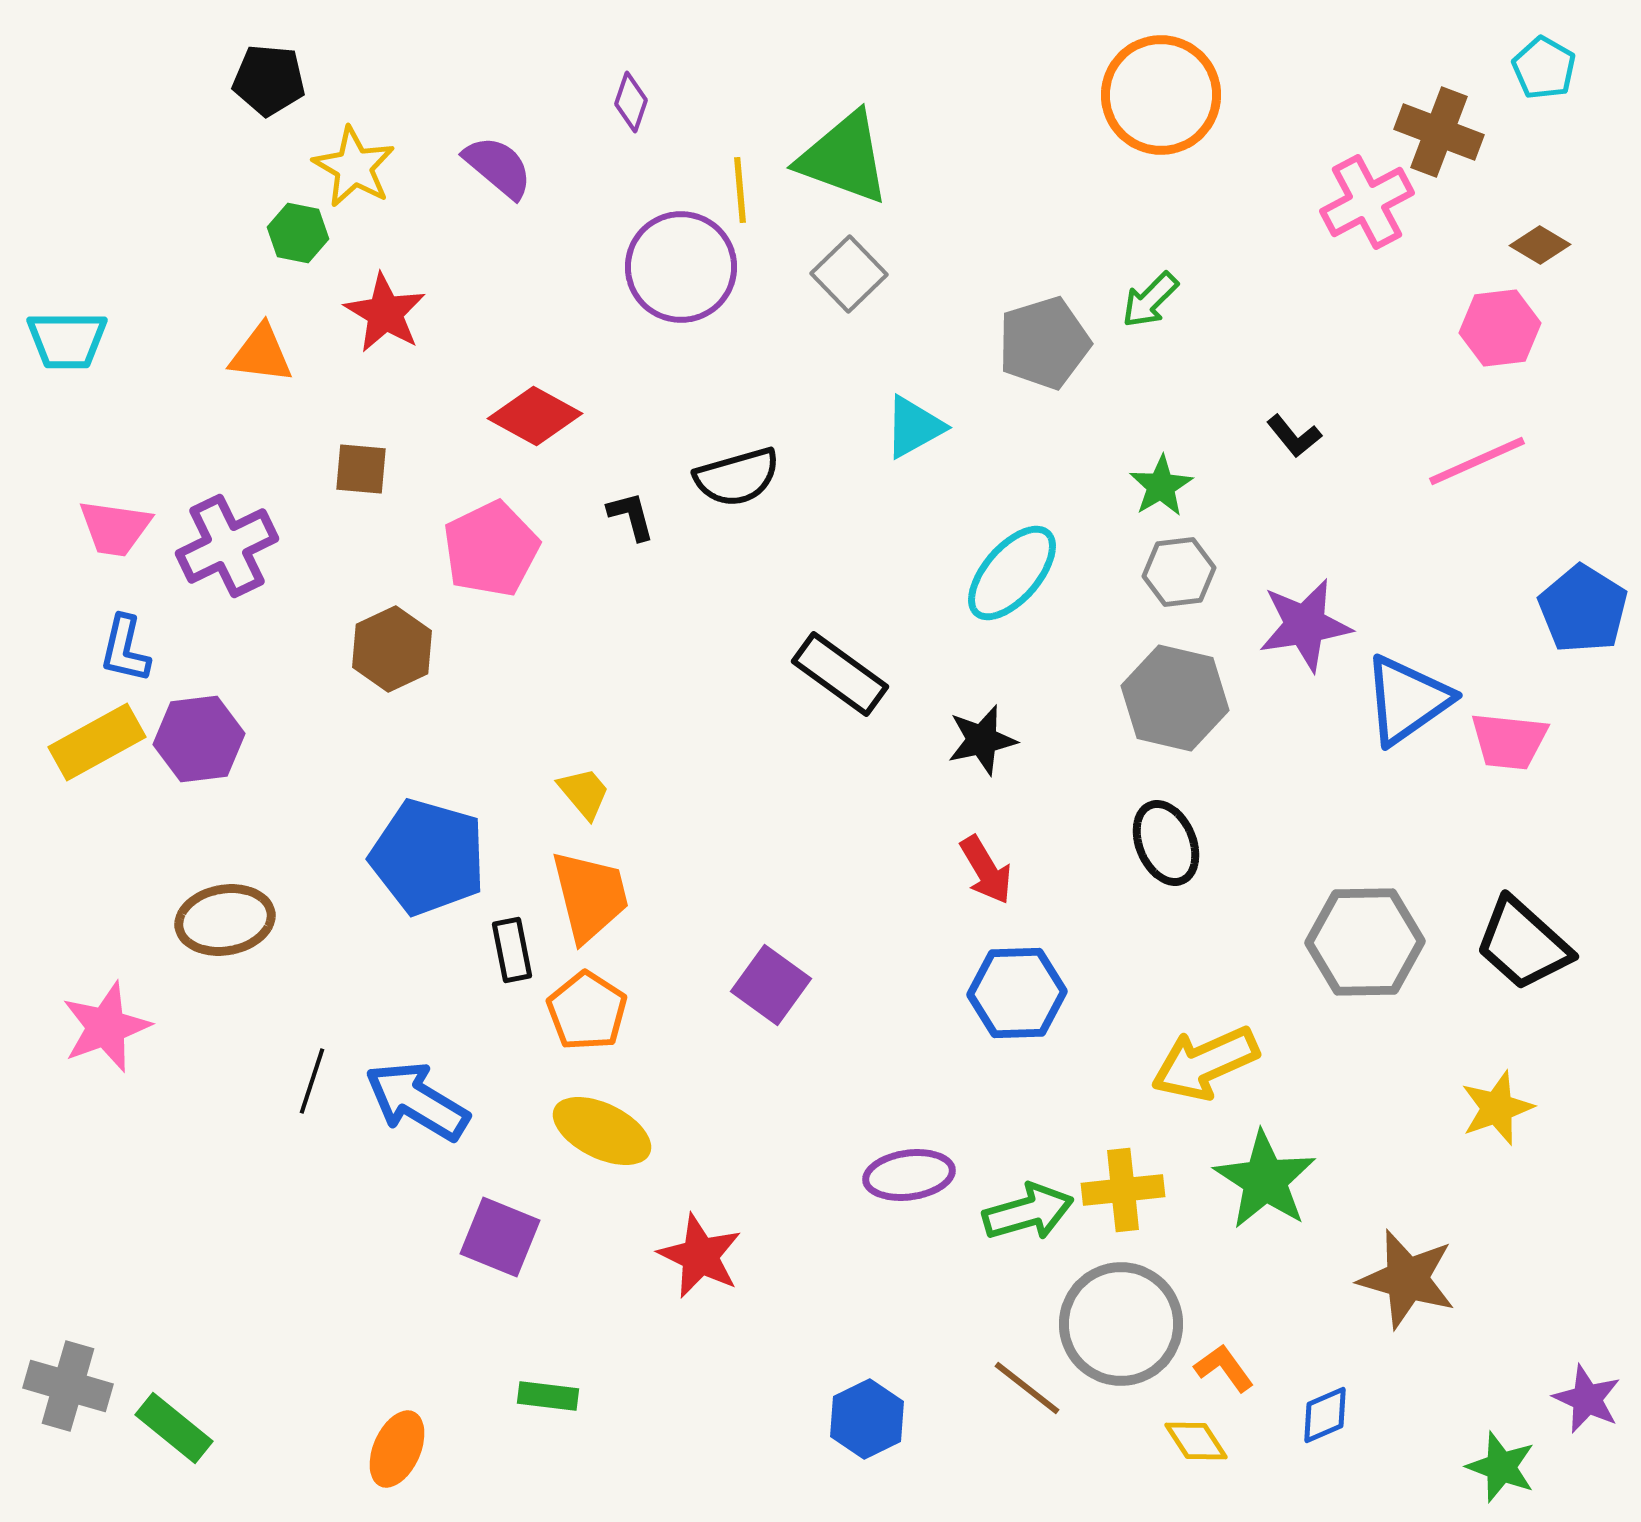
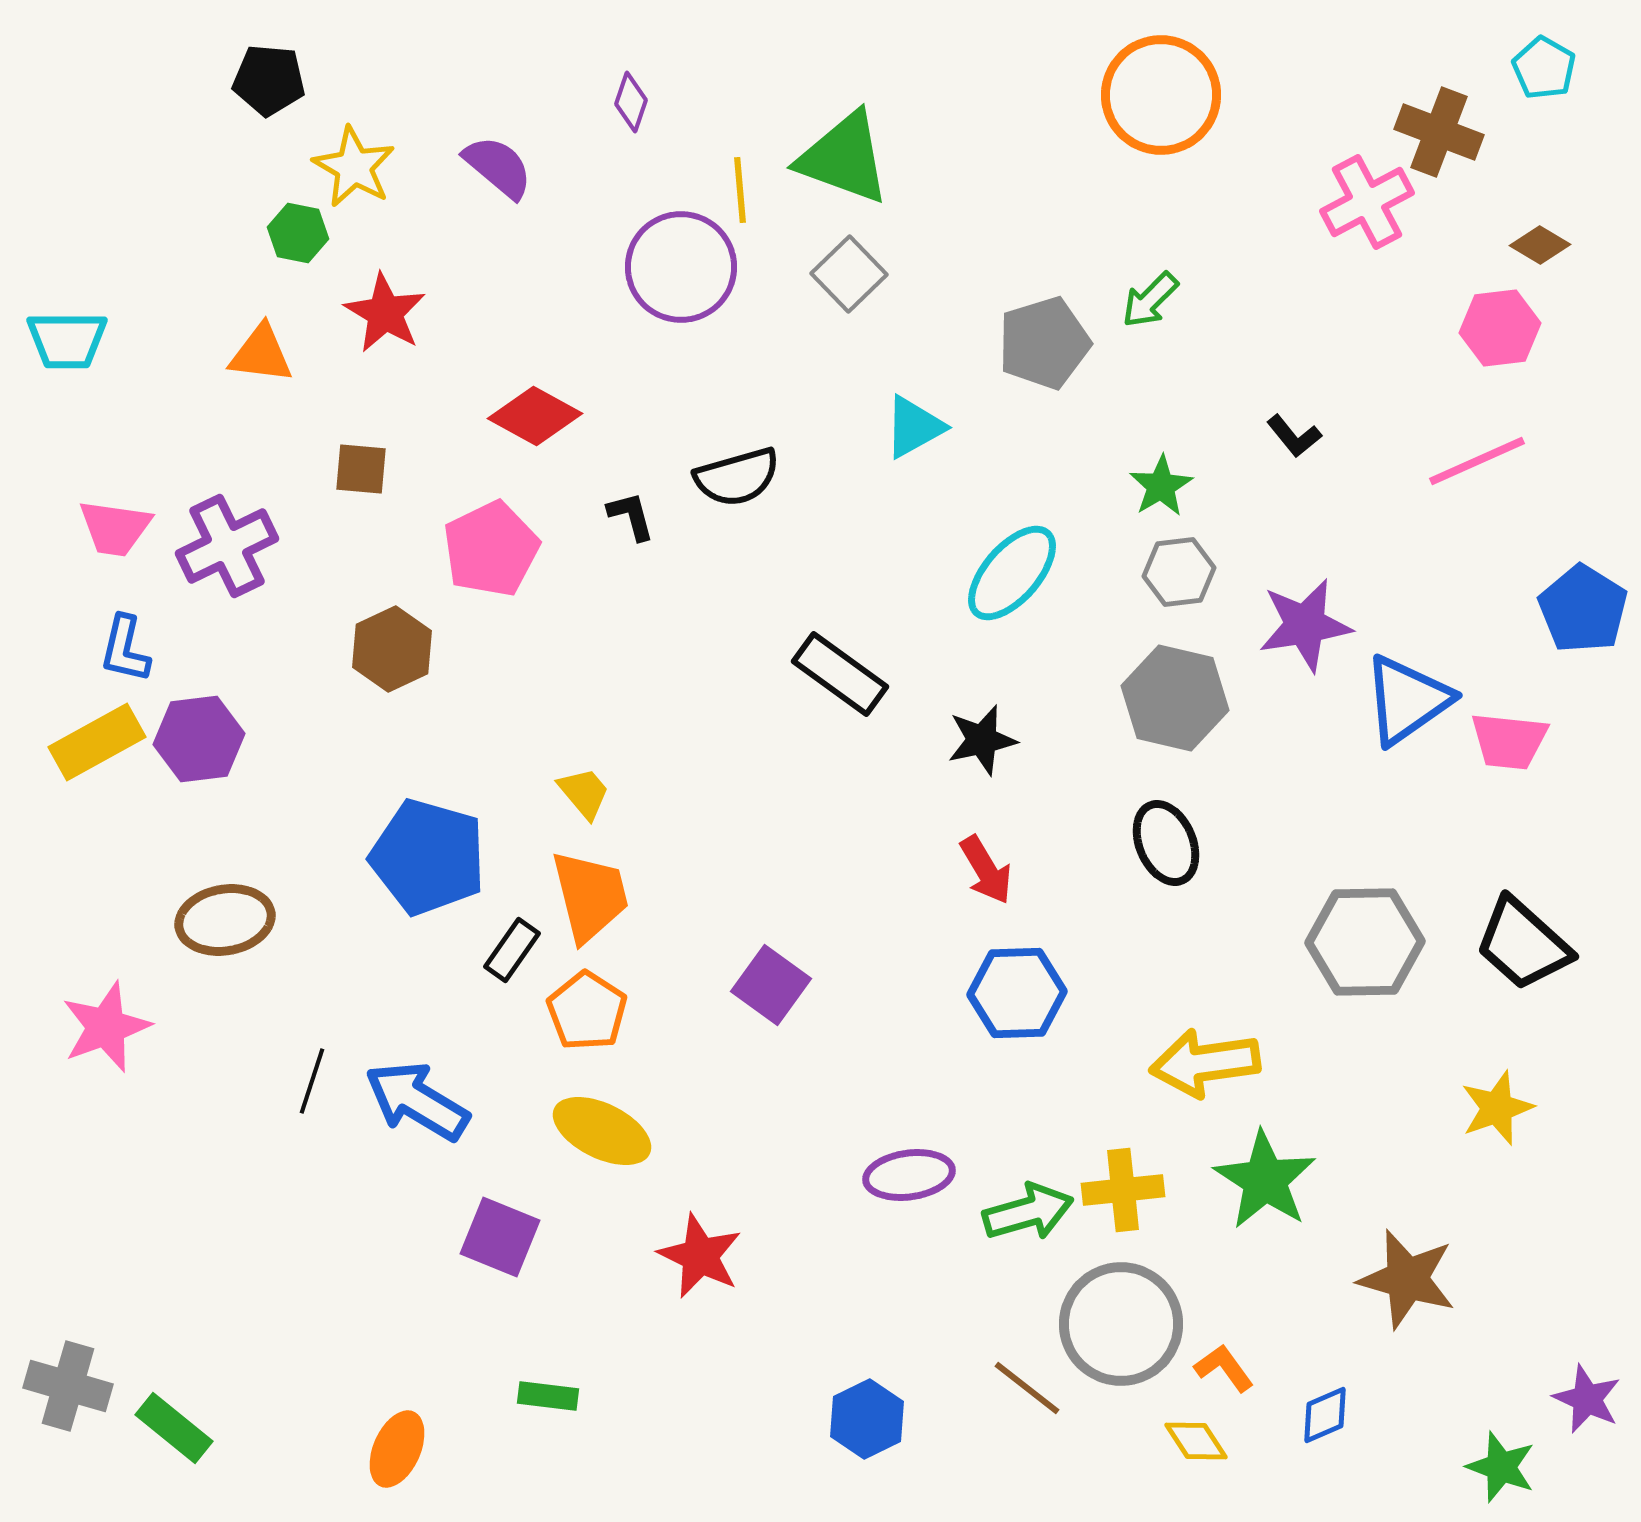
black rectangle at (512, 950): rotated 46 degrees clockwise
yellow arrow at (1205, 1063): rotated 16 degrees clockwise
